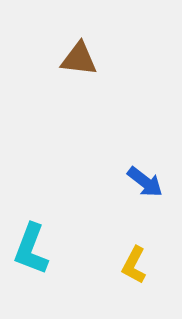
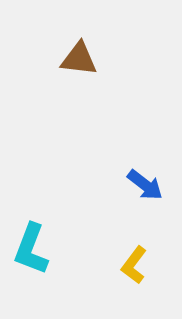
blue arrow: moved 3 px down
yellow L-shape: rotated 9 degrees clockwise
